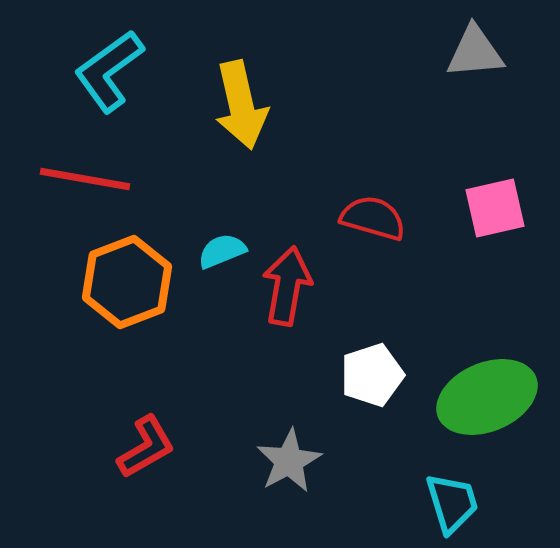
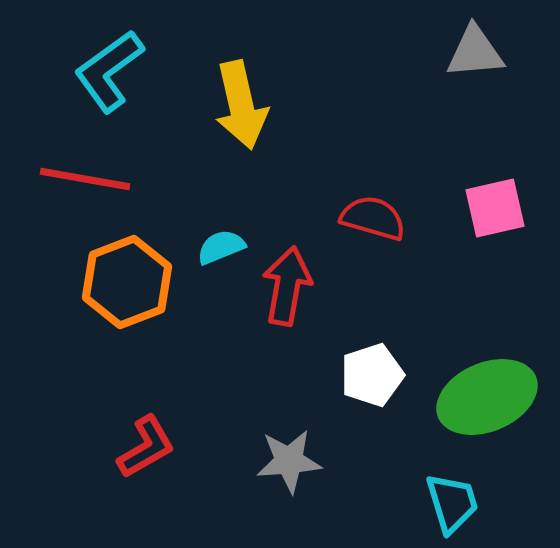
cyan semicircle: moved 1 px left, 4 px up
gray star: rotated 24 degrees clockwise
